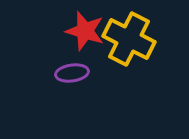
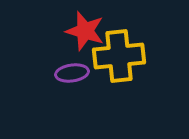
yellow cross: moved 10 px left, 17 px down; rotated 33 degrees counterclockwise
